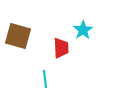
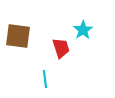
brown square: rotated 8 degrees counterclockwise
red trapezoid: rotated 15 degrees counterclockwise
